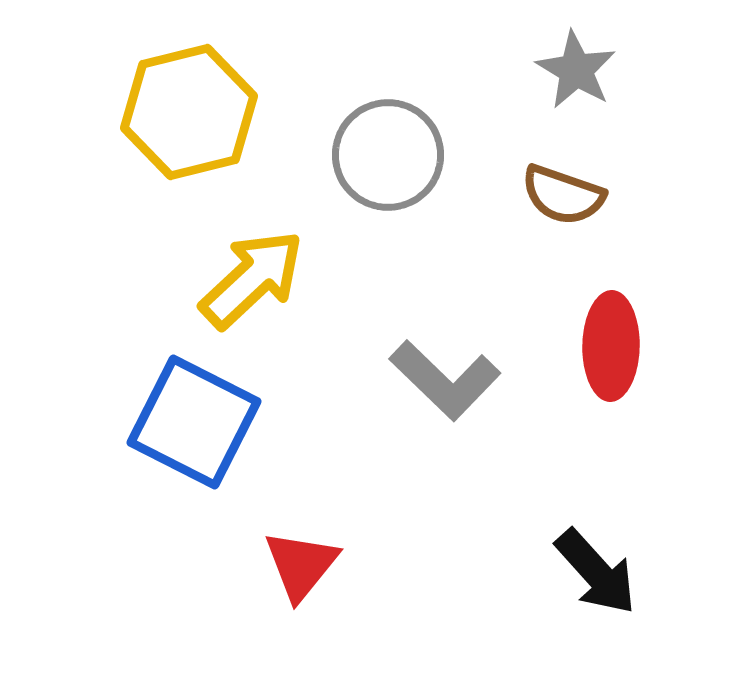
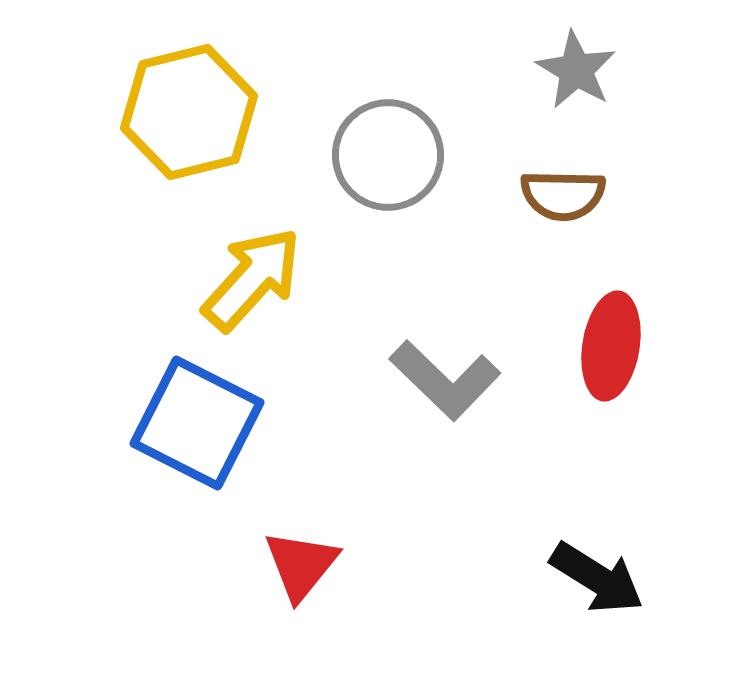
brown semicircle: rotated 18 degrees counterclockwise
yellow arrow: rotated 5 degrees counterclockwise
red ellipse: rotated 8 degrees clockwise
blue square: moved 3 px right, 1 px down
black arrow: moved 1 px right, 6 px down; rotated 16 degrees counterclockwise
